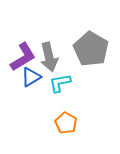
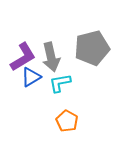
gray pentagon: moved 1 px right, 1 px up; rotated 28 degrees clockwise
gray arrow: moved 2 px right
orange pentagon: moved 1 px right, 2 px up
